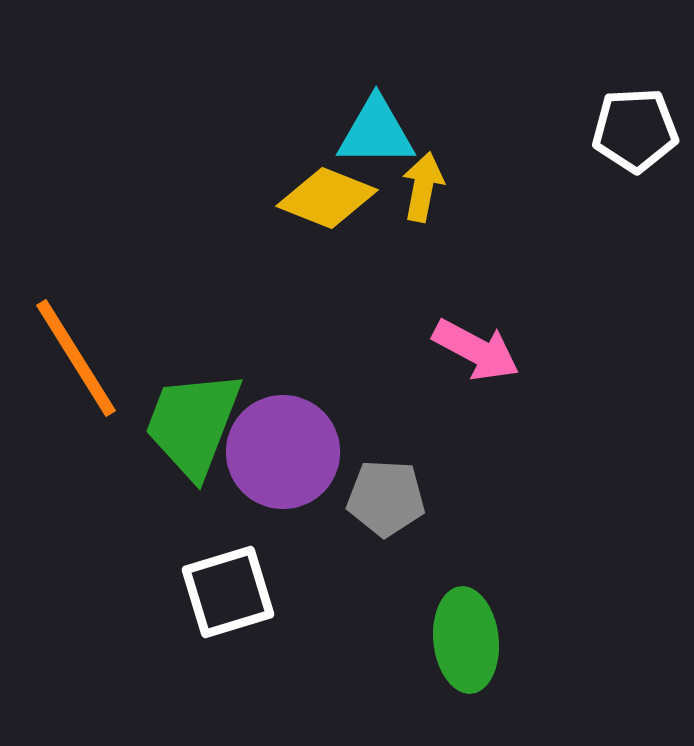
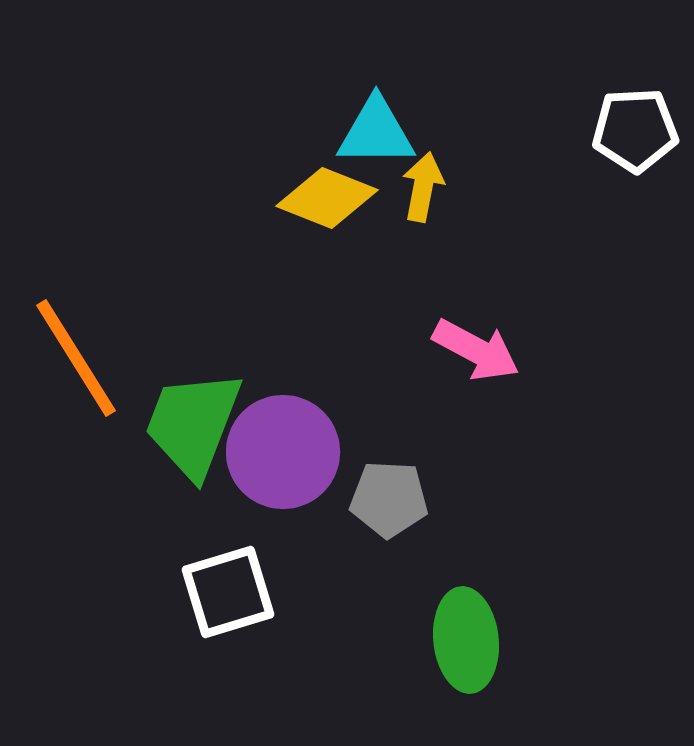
gray pentagon: moved 3 px right, 1 px down
